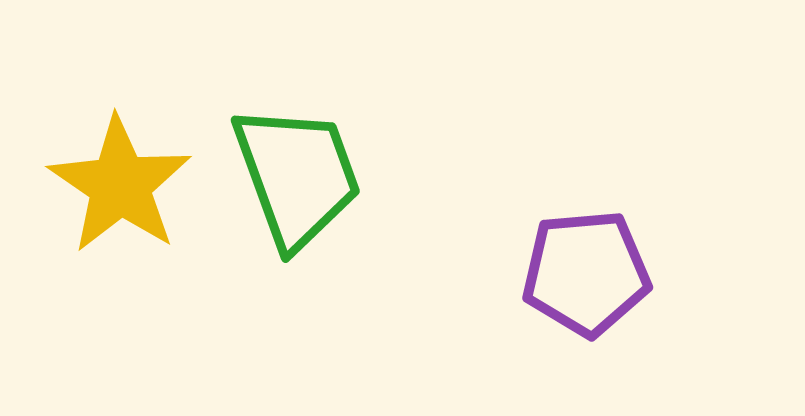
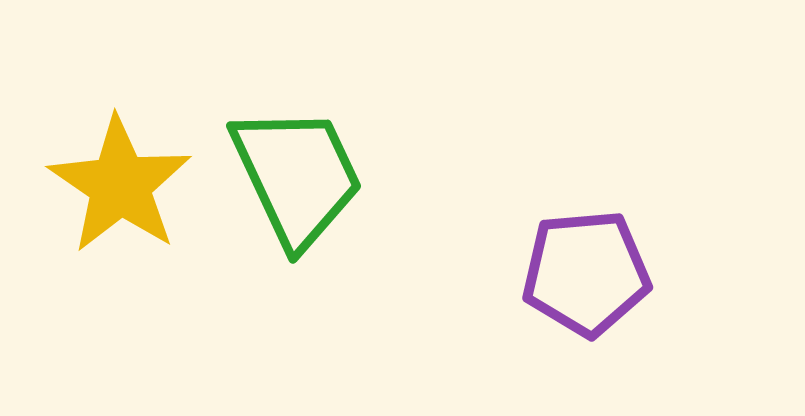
green trapezoid: rotated 5 degrees counterclockwise
